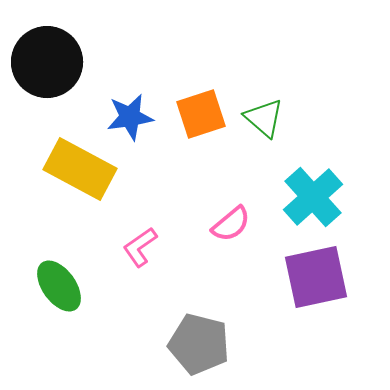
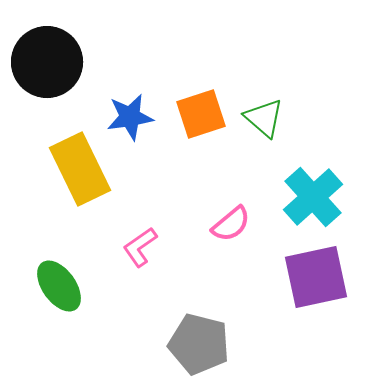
yellow rectangle: rotated 36 degrees clockwise
